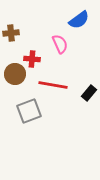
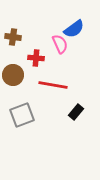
blue semicircle: moved 5 px left, 9 px down
brown cross: moved 2 px right, 4 px down; rotated 14 degrees clockwise
red cross: moved 4 px right, 1 px up
brown circle: moved 2 px left, 1 px down
black rectangle: moved 13 px left, 19 px down
gray square: moved 7 px left, 4 px down
